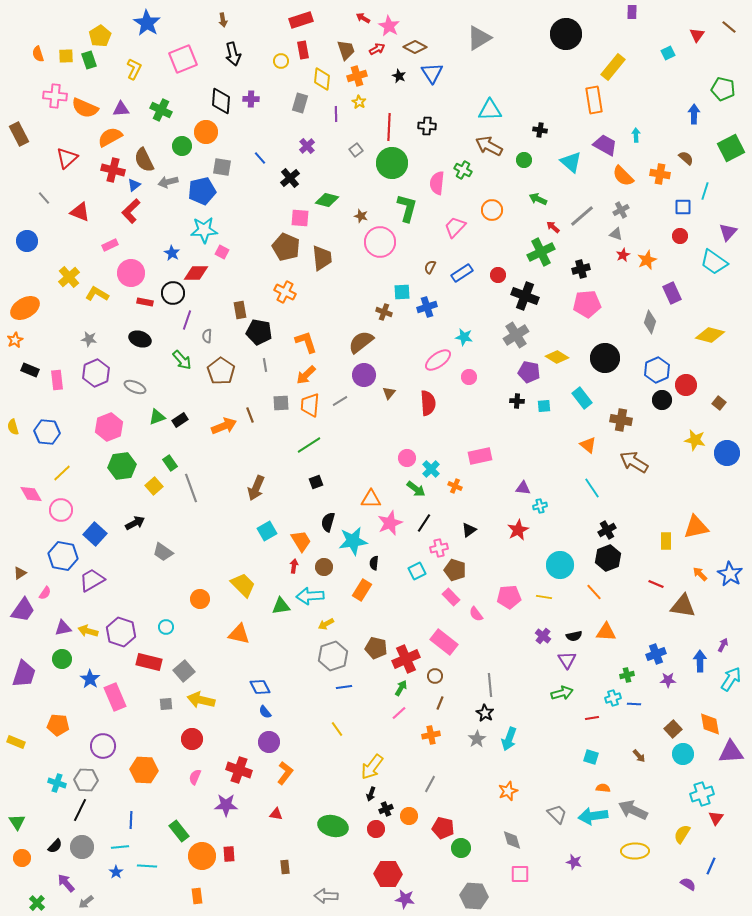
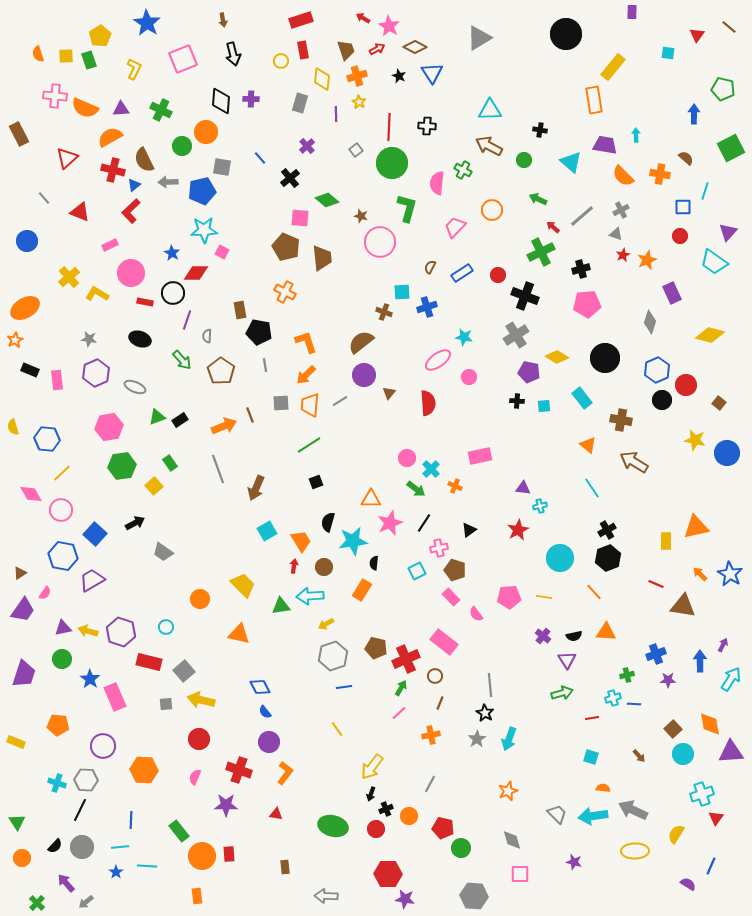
cyan square at (668, 53): rotated 32 degrees clockwise
purple trapezoid at (605, 145): rotated 20 degrees counterclockwise
gray arrow at (168, 182): rotated 12 degrees clockwise
green diamond at (327, 200): rotated 25 degrees clockwise
pink hexagon at (109, 427): rotated 12 degrees clockwise
blue hexagon at (47, 432): moved 7 px down
gray line at (191, 488): moved 27 px right, 19 px up
cyan circle at (560, 565): moved 7 px up
red circle at (192, 739): moved 7 px right
yellow semicircle at (682, 834): moved 6 px left
